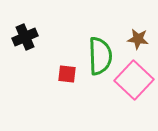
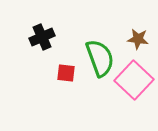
black cross: moved 17 px right
green semicircle: moved 2 px down; rotated 18 degrees counterclockwise
red square: moved 1 px left, 1 px up
